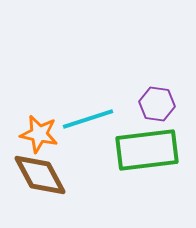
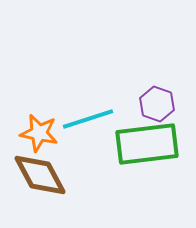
purple hexagon: rotated 12 degrees clockwise
orange star: moved 1 px up
green rectangle: moved 6 px up
